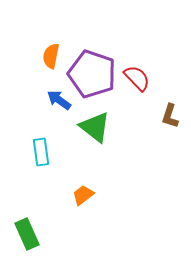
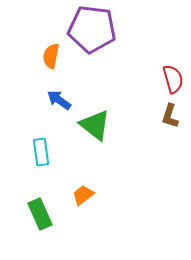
purple pentagon: moved 45 px up; rotated 12 degrees counterclockwise
red semicircle: moved 36 px right, 1 px down; rotated 28 degrees clockwise
green triangle: moved 2 px up
green rectangle: moved 13 px right, 20 px up
